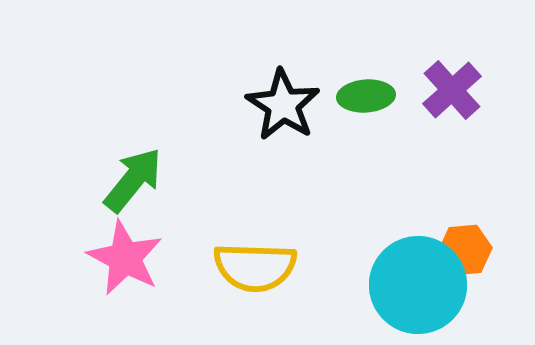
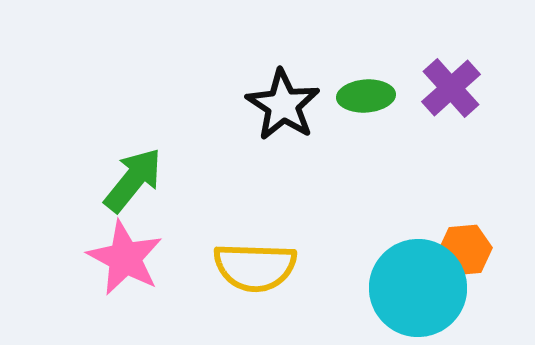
purple cross: moved 1 px left, 2 px up
cyan circle: moved 3 px down
